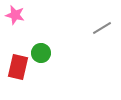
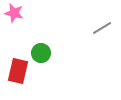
pink star: moved 1 px left, 2 px up
red rectangle: moved 4 px down
